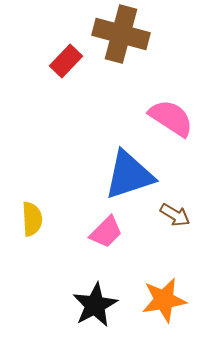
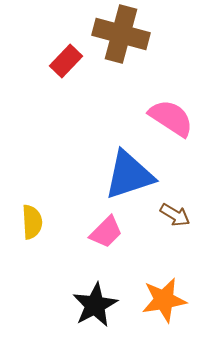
yellow semicircle: moved 3 px down
